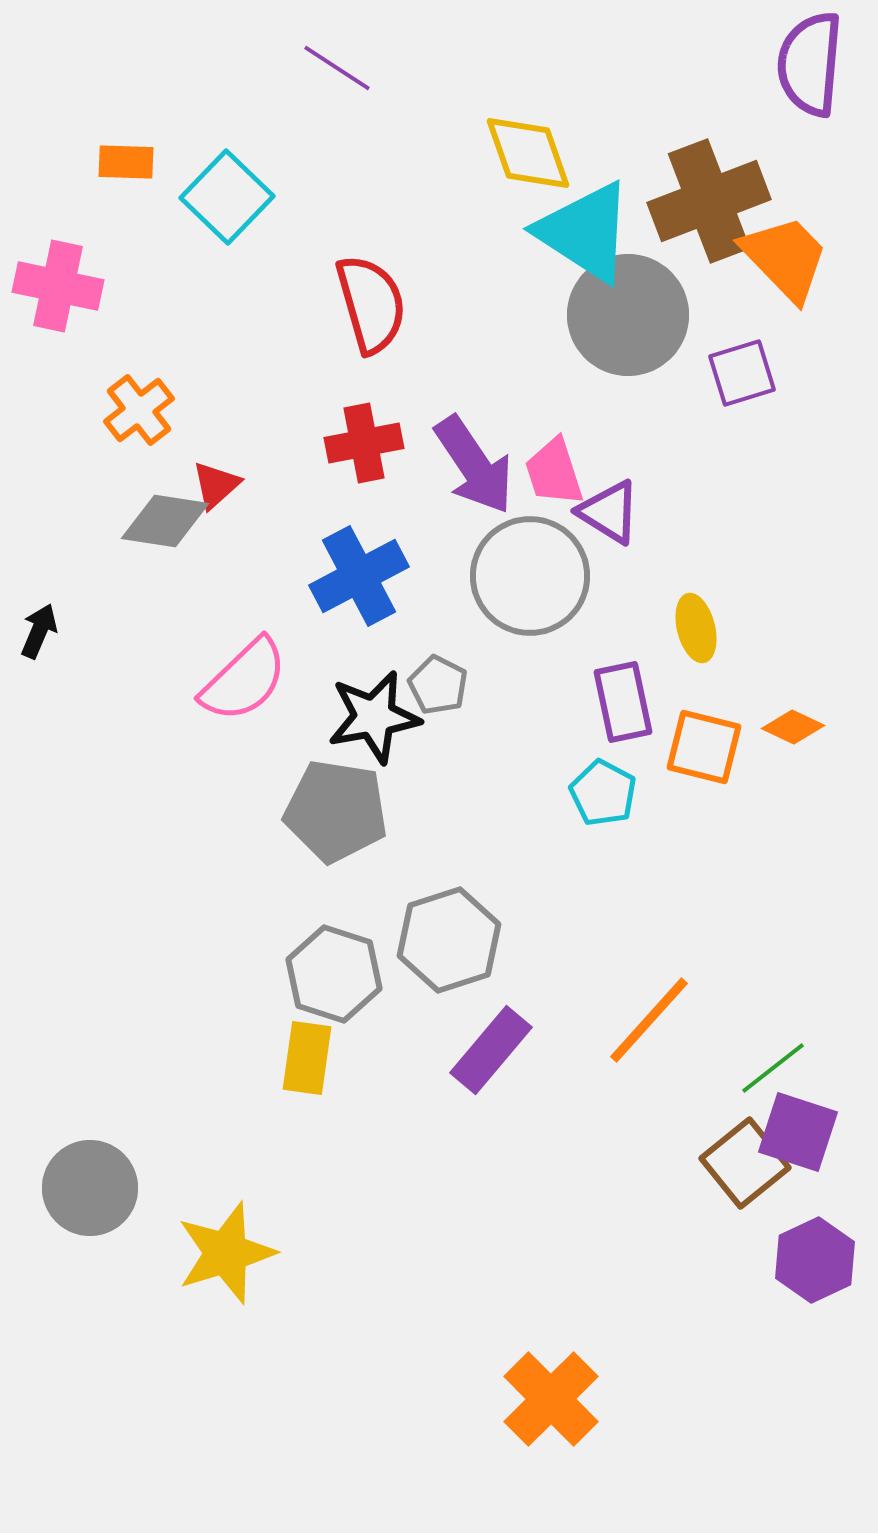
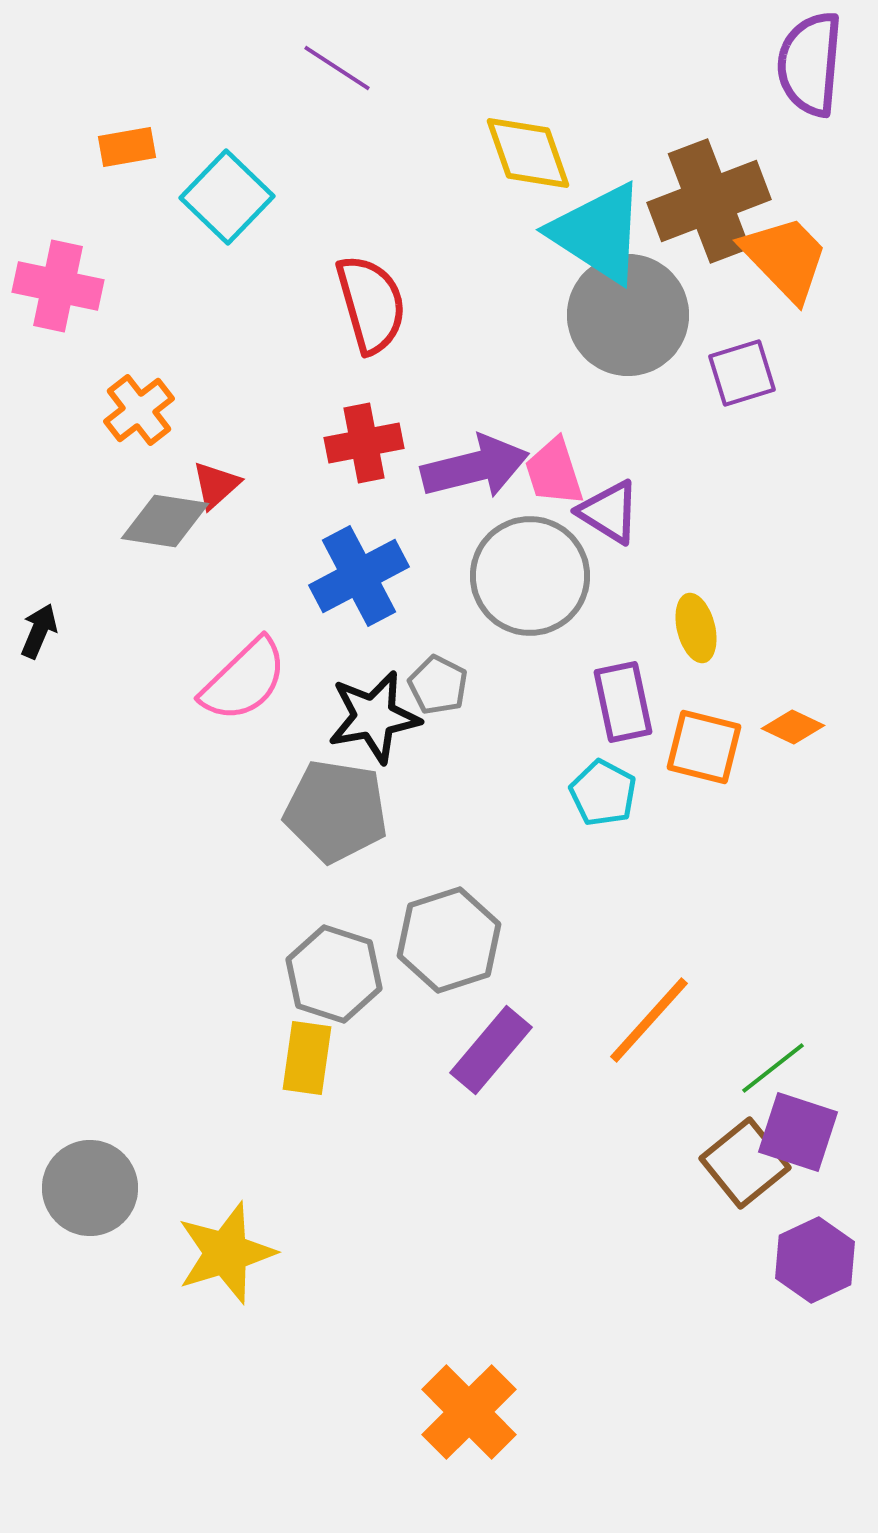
orange rectangle at (126, 162): moved 1 px right, 15 px up; rotated 12 degrees counterclockwise
cyan triangle at (585, 232): moved 13 px right, 1 px down
purple arrow at (474, 465): moved 1 px right, 2 px down; rotated 70 degrees counterclockwise
orange cross at (551, 1399): moved 82 px left, 13 px down
